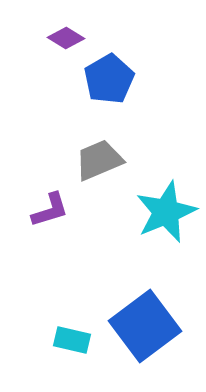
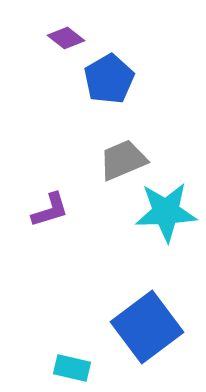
purple diamond: rotated 6 degrees clockwise
gray trapezoid: moved 24 px right
cyan star: rotated 20 degrees clockwise
blue square: moved 2 px right, 1 px down
cyan rectangle: moved 28 px down
